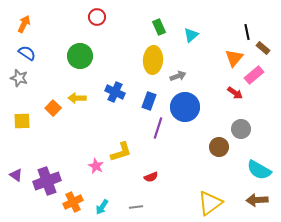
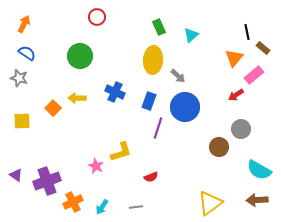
gray arrow: rotated 63 degrees clockwise
red arrow: moved 1 px right, 2 px down; rotated 112 degrees clockwise
